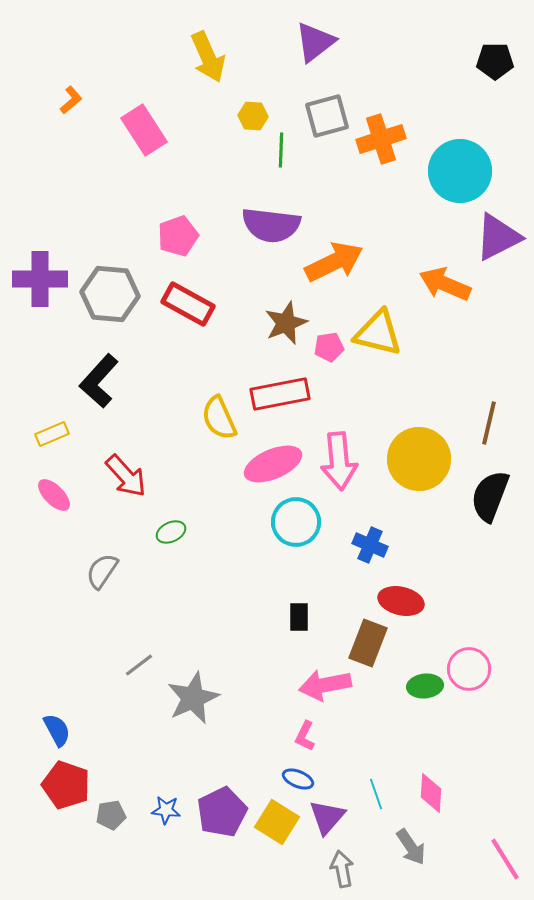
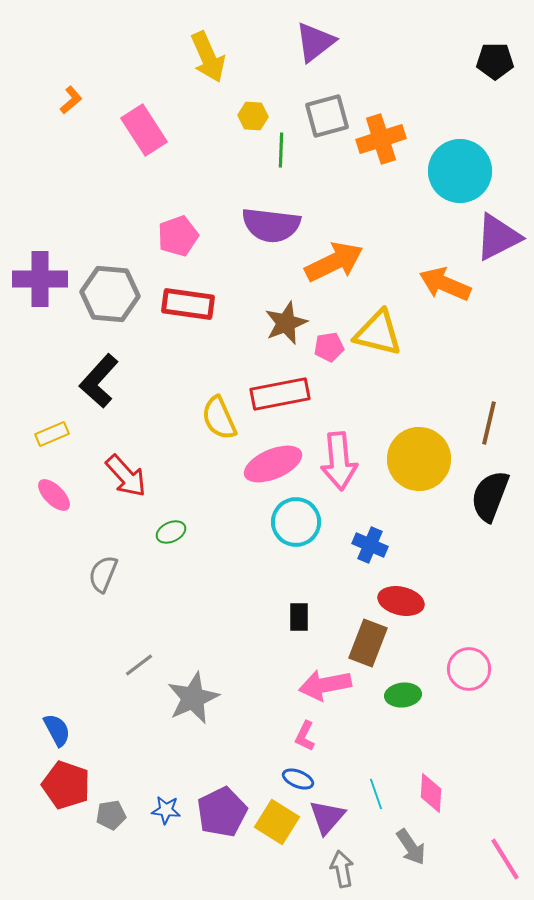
red rectangle at (188, 304): rotated 21 degrees counterclockwise
gray semicircle at (102, 571): moved 1 px right, 3 px down; rotated 12 degrees counterclockwise
green ellipse at (425, 686): moved 22 px left, 9 px down
